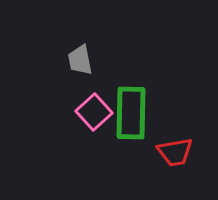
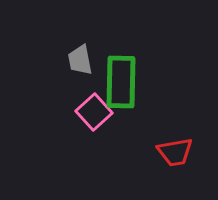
green rectangle: moved 10 px left, 31 px up
